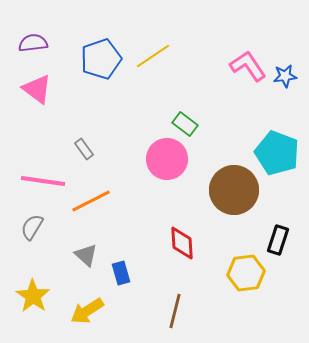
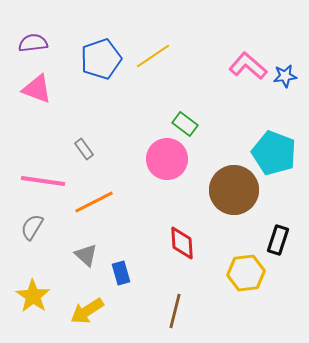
pink L-shape: rotated 15 degrees counterclockwise
pink triangle: rotated 16 degrees counterclockwise
cyan pentagon: moved 3 px left
orange line: moved 3 px right, 1 px down
